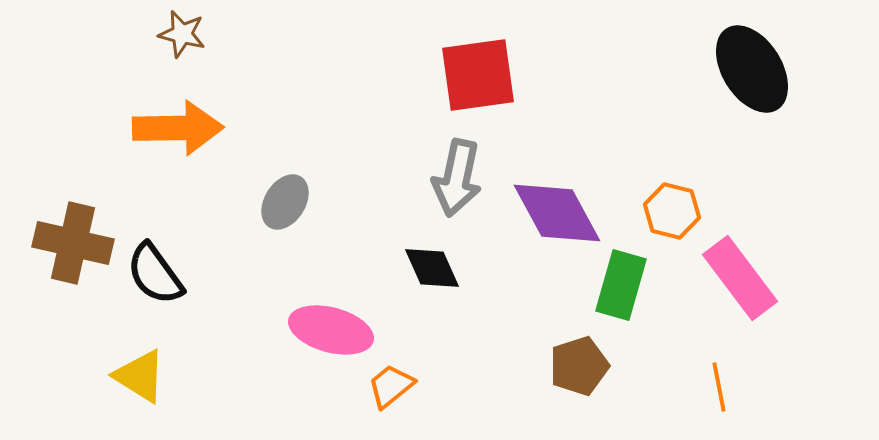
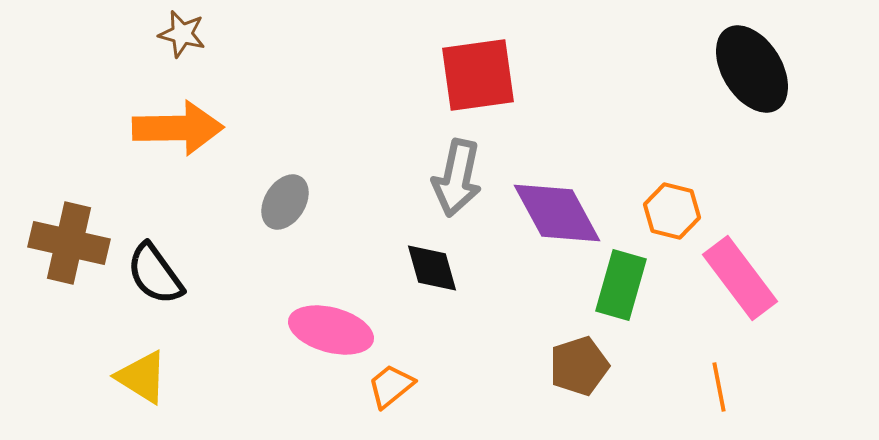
brown cross: moved 4 px left
black diamond: rotated 8 degrees clockwise
yellow triangle: moved 2 px right, 1 px down
